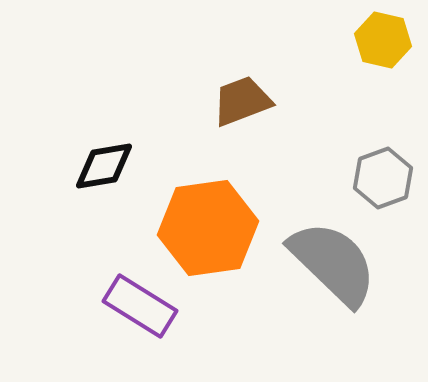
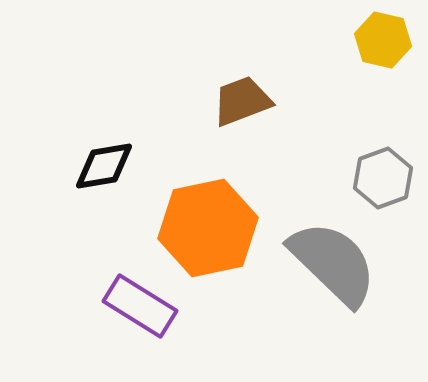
orange hexagon: rotated 4 degrees counterclockwise
